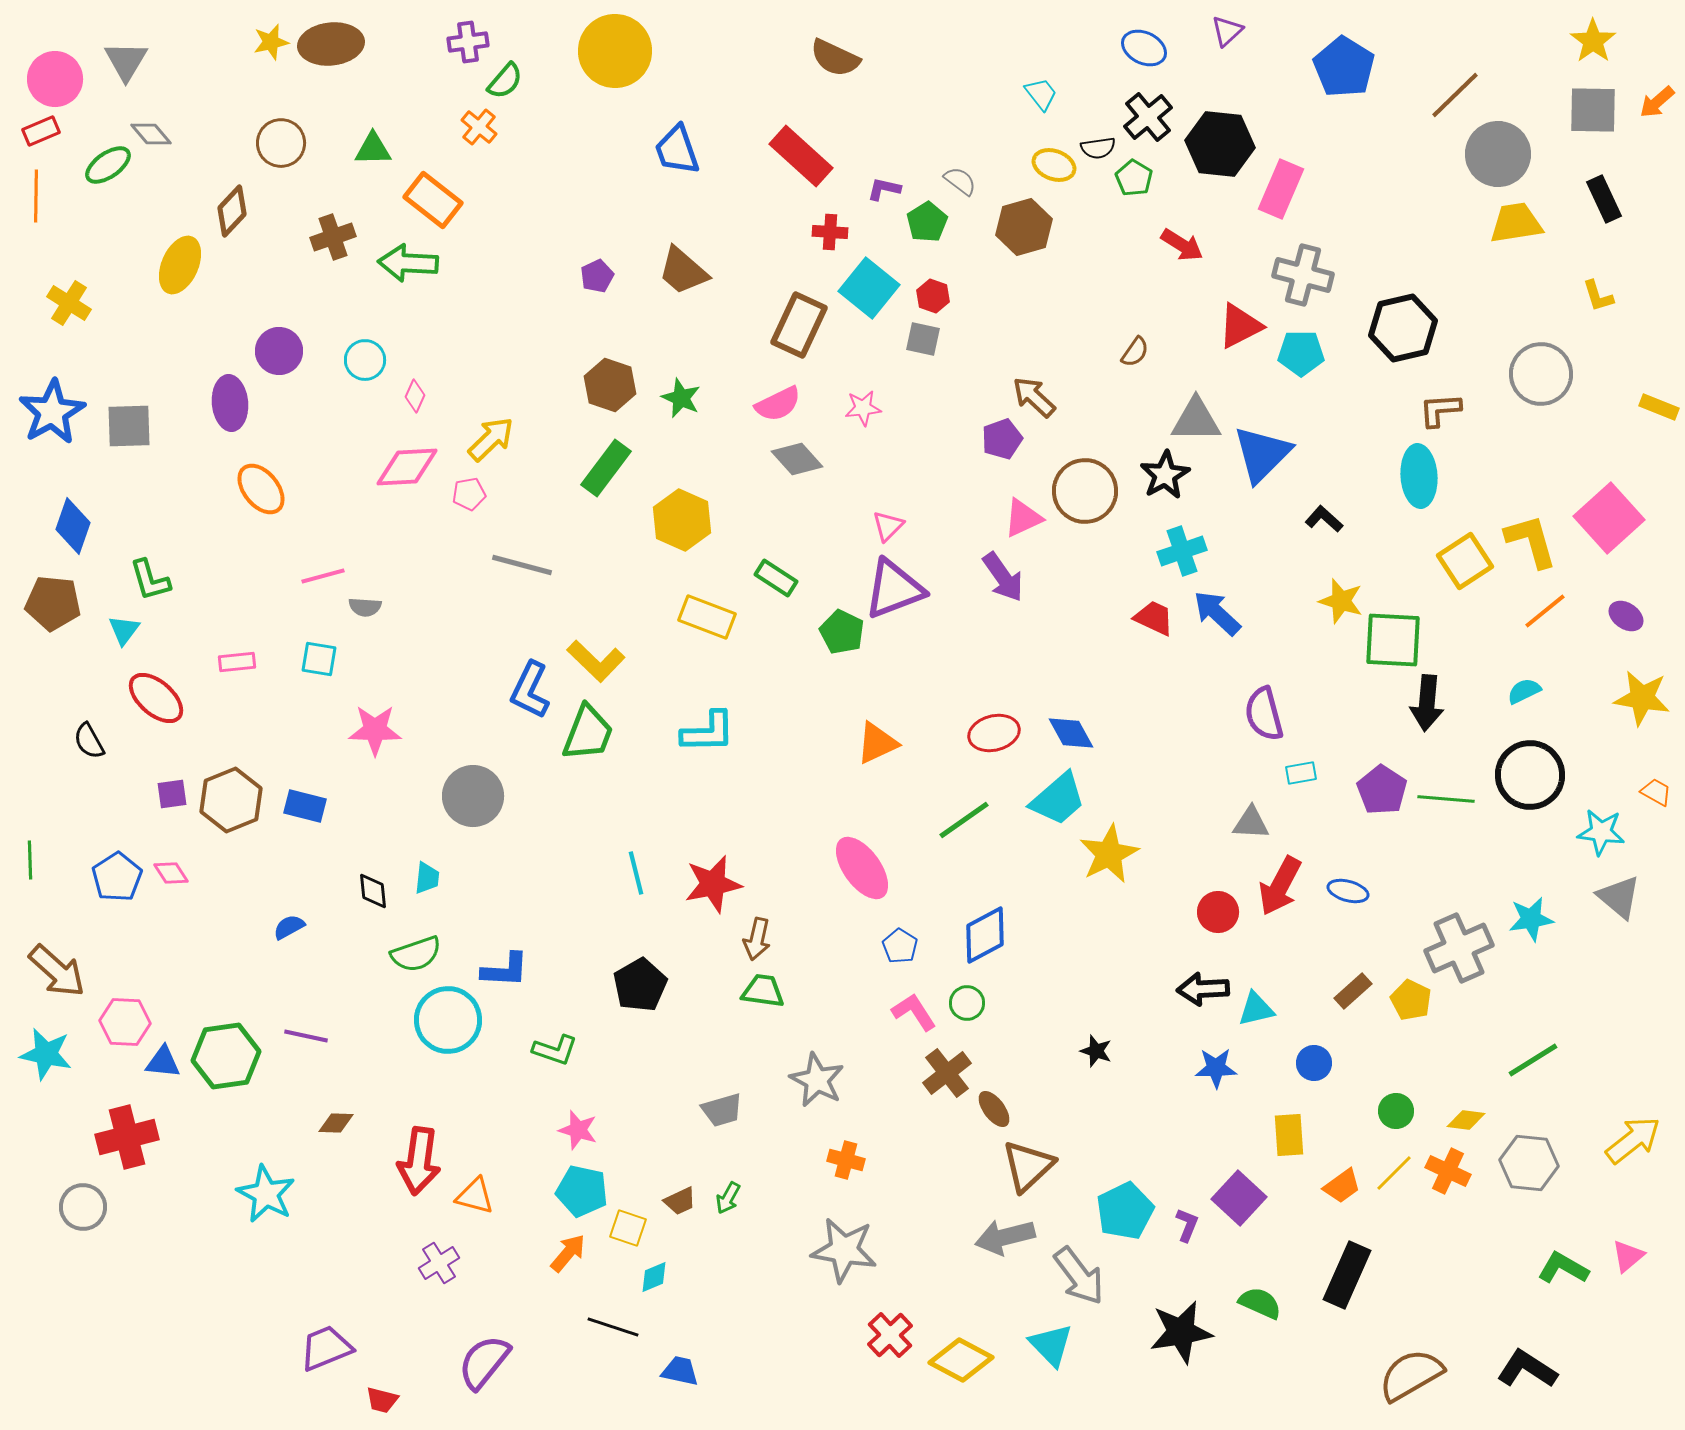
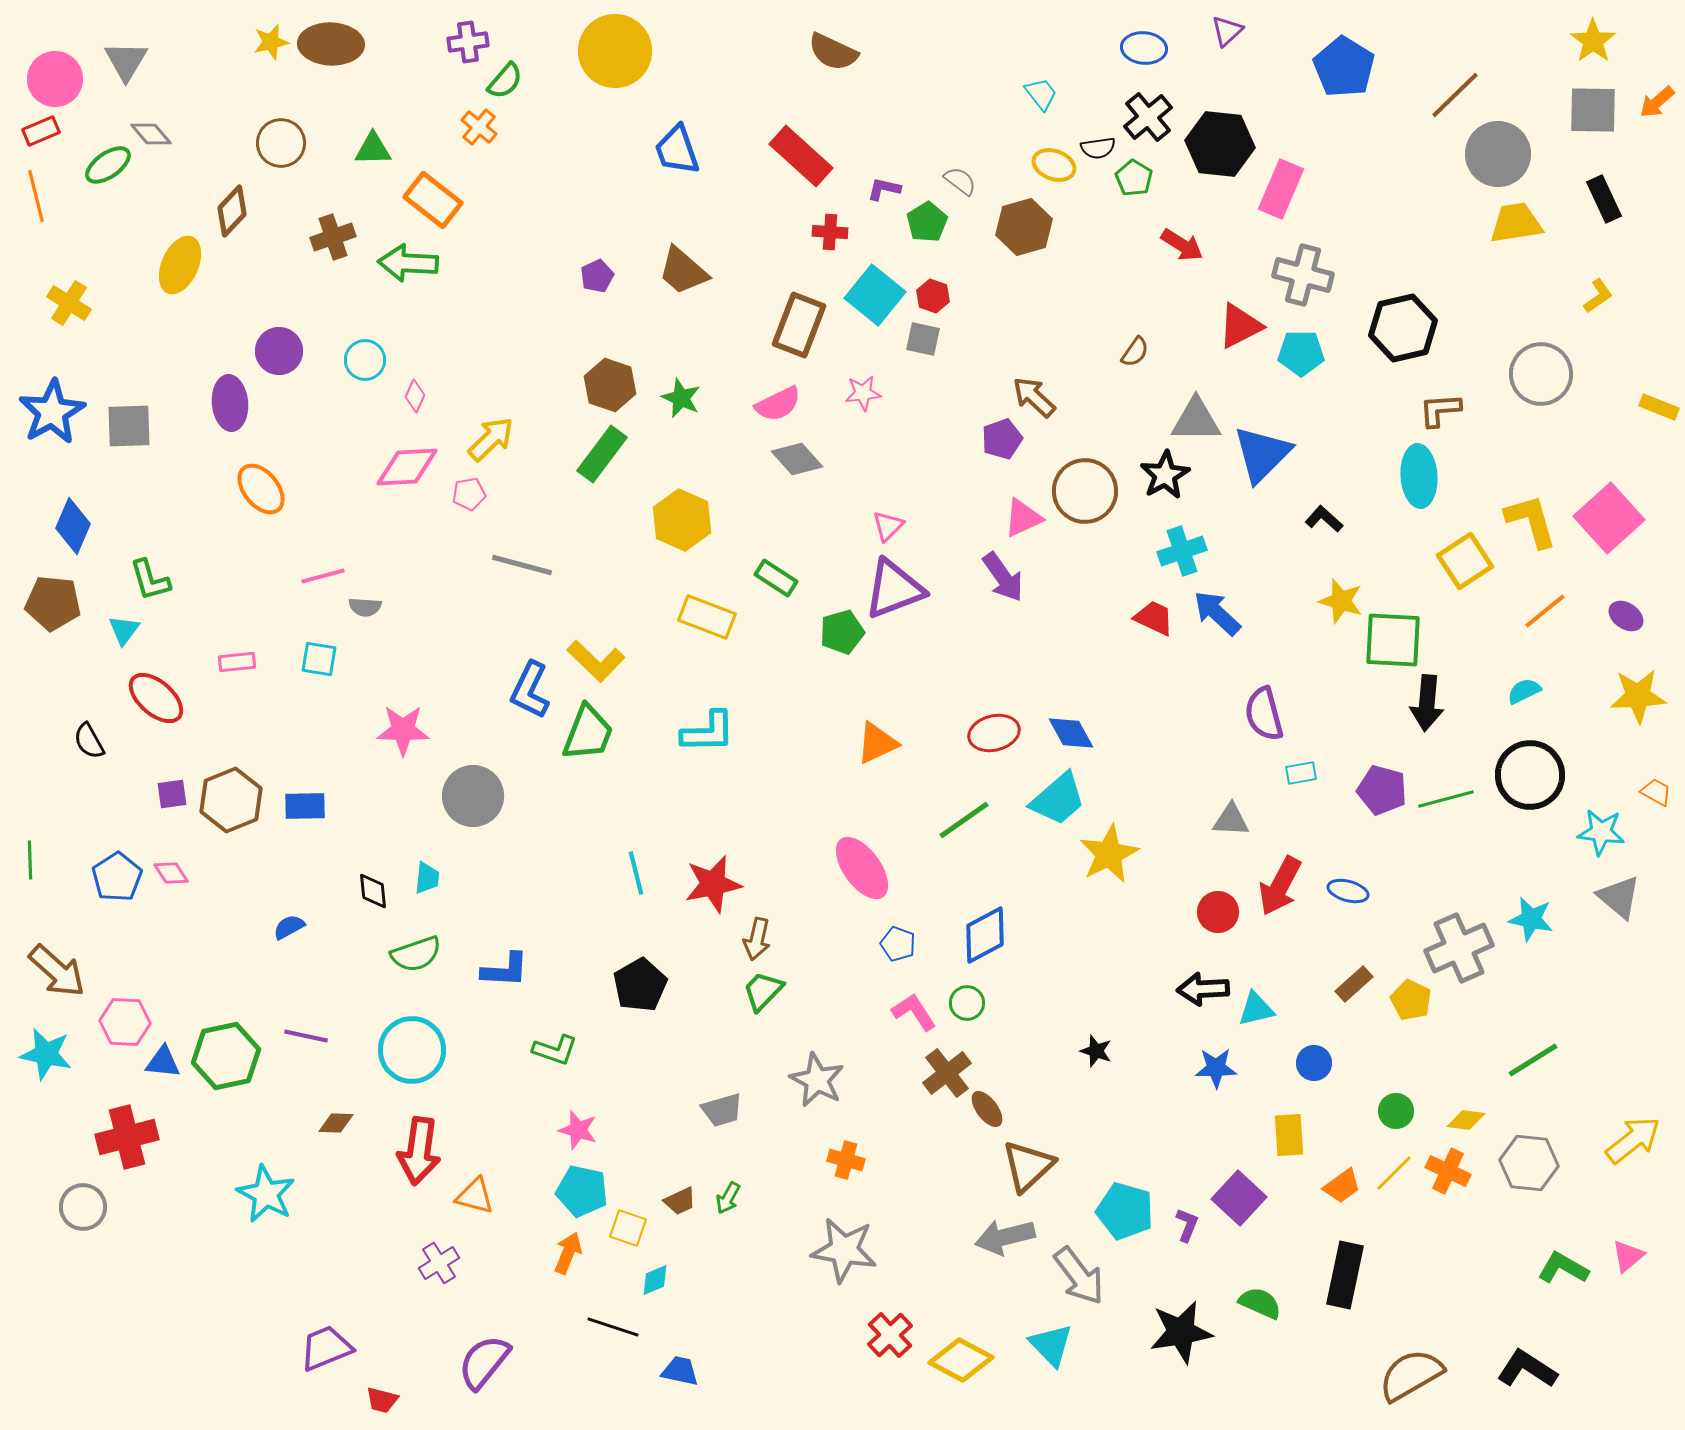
brown ellipse at (331, 44): rotated 8 degrees clockwise
blue ellipse at (1144, 48): rotated 21 degrees counterclockwise
brown semicircle at (835, 58): moved 2 px left, 6 px up
orange line at (36, 196): rotated 15 degrees counterclockwise
cyan square at (869, 288): moved 6 px right, 7 px down
yellow L-shape at (1598, 296): rotated 108 degrees counterclockwise
brown rectangle at (799, 325): rotated 4 degrees counterclockwise
pink star at (863, 408): moved 15 px up
green rectangle at (606, 468): moved 4 px left, 14 px up
blue diamond at (73, 526): rotated 4 degrees clockwise
yellow L-shape at (1531, 541): moved 20 px up
green pentagon at (842, 632): rotated 30 degrees clockwise
yellow star at (1642, 698): moved 4 px left, 2 px up; rotated 12 degrees counterclockwise
pink star at (375, 730): moved 28 px right
purple pentagon at (1382, 790): rotated 18 degrees counterclockwise
green line at (1446, 799): rotated 20 degrees counterclockwise
blue rectangle at (305, 806): rotated 15 degrees counterclockwise
gray triangle at (1251, 823): moved 20 px left, 3 px up
cyan star at (1531, 919): rotated 21 degrees clockwise
blue pentagon at (900, 946): moved 2 px left, 2 px up; rotated 12 degrees counterclockwise
green trapezoid at (763, 991): rotated 54 degrees counterclockwise
brown rectangle at (1353, 991): moved 1 px right, 7 px up
cyan circle at (448, 1020): moved 36 px left, 30 px down
green hexagon at (226, 1056): rotated 4 degrees counterclockwise
brown ellipse at (994, 1109): moved 7 px left
red arrow at (419, 1161): moved 10 px up
cyan pentagon at (1125, 1211): rotated 30 degrees counterclockwise
orange arrow at (568, 1253): rotated 18 degrees counterclockwise
black rectangle at (1347, 1275): moved 2 px left; rotated 12 degrees counterclockwise
cyan diamond at (654, 1277): moved 1 px right, 3 px down
